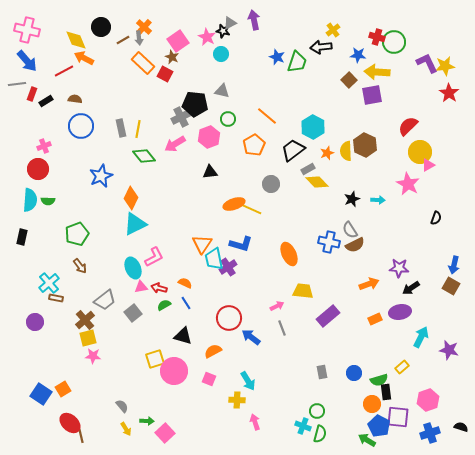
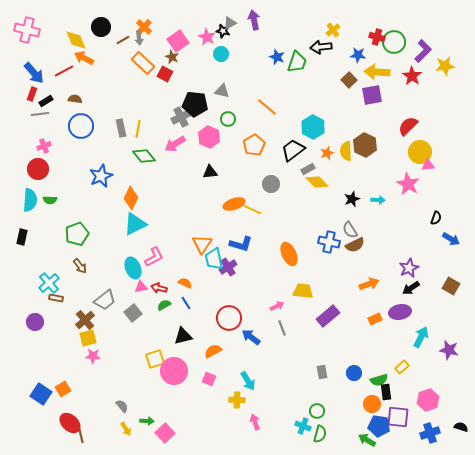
blue arrow at (27, 61): moved 7 px right, 12 px down
purple L-shape at (427, 63): moved 4 px left, 12 px up; rotated 70 degrees clockwise
gray line at (17, 84): moved 23 px right, 30 px down
red star at (449, 93): moved 37 px left, 17 px up
orange line at (267, 116): moved 9 px up
pink hexagon at (209, 137): rotated 15 degrees counterclockwise
pink triangle at (428, 165): rotated 24 degrees clockwise
green semicircle at (48, 201): moved 2 px right, 1 px up
blue arrow at (454, 265): moved 3 px left, 26 px up; rotated 72 degrees counterclockwise
purple star at (399, 268): moved 10 px right; rotated 30 degrees counterclockwise
black triangle at (183, 336): rotated 30 degrees counterclockwise
blue pentagon at (379, 426): rotated 20 degrees counterclockwise
